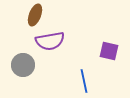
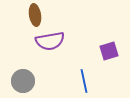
brown ellipse: rotated 30 degrees counterclockwise
purple square: rotated 30 degrees counterclockwise
gray circle: moved 16 px down
